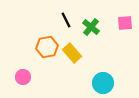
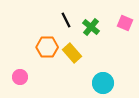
pink square: rotated 28 degrees clockwise
orange hexagon: rotated 10 degrees clockwise
pink circle: moved 3 px left
